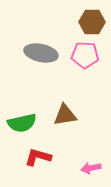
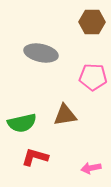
pink pentagon: moved 8 px right, 22 px down
red L-shape: moved 3 px left
